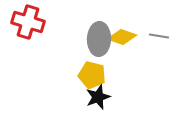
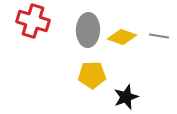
red cross: moved 5 px right, 1 px up
gray ellipse: moved 11 px left, 9 px up
yellow pentagon: rotated 16 degrees counterclockwise
black star: moved 28 px right
